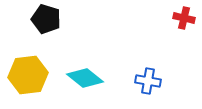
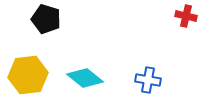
red cross: moved 2 px right, 2 px up
blue cross: moved 1 px up
